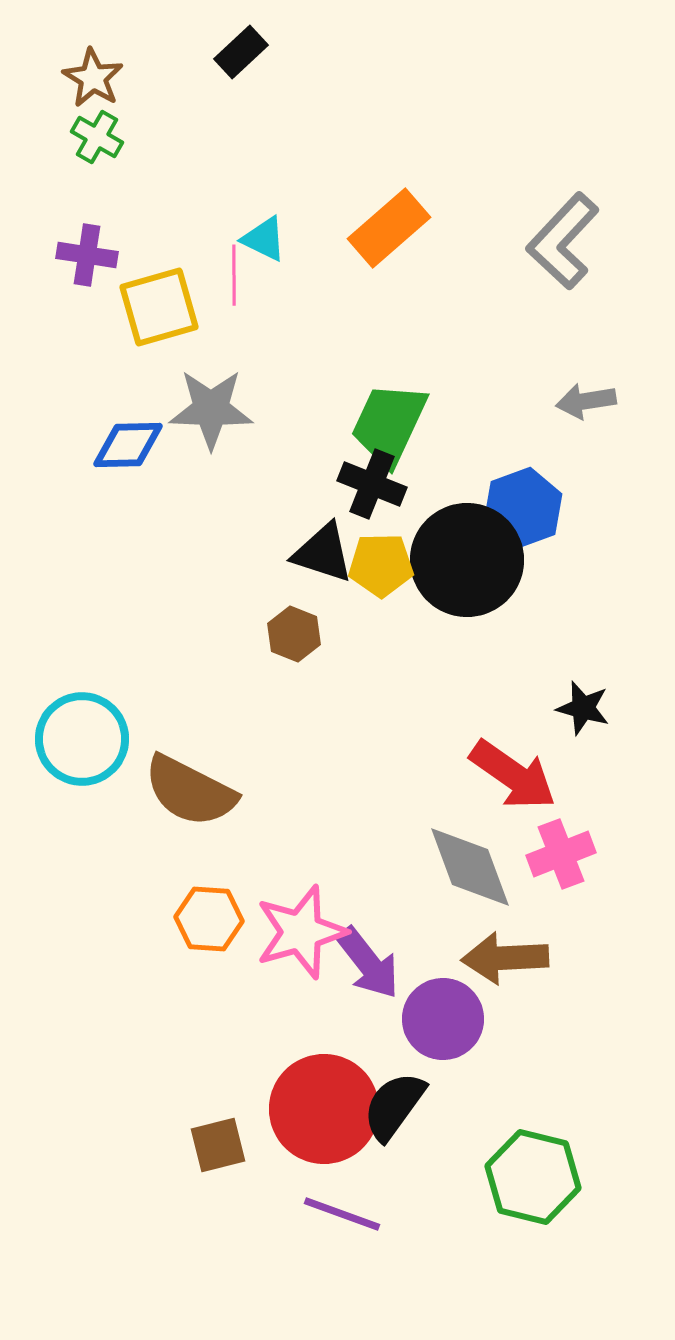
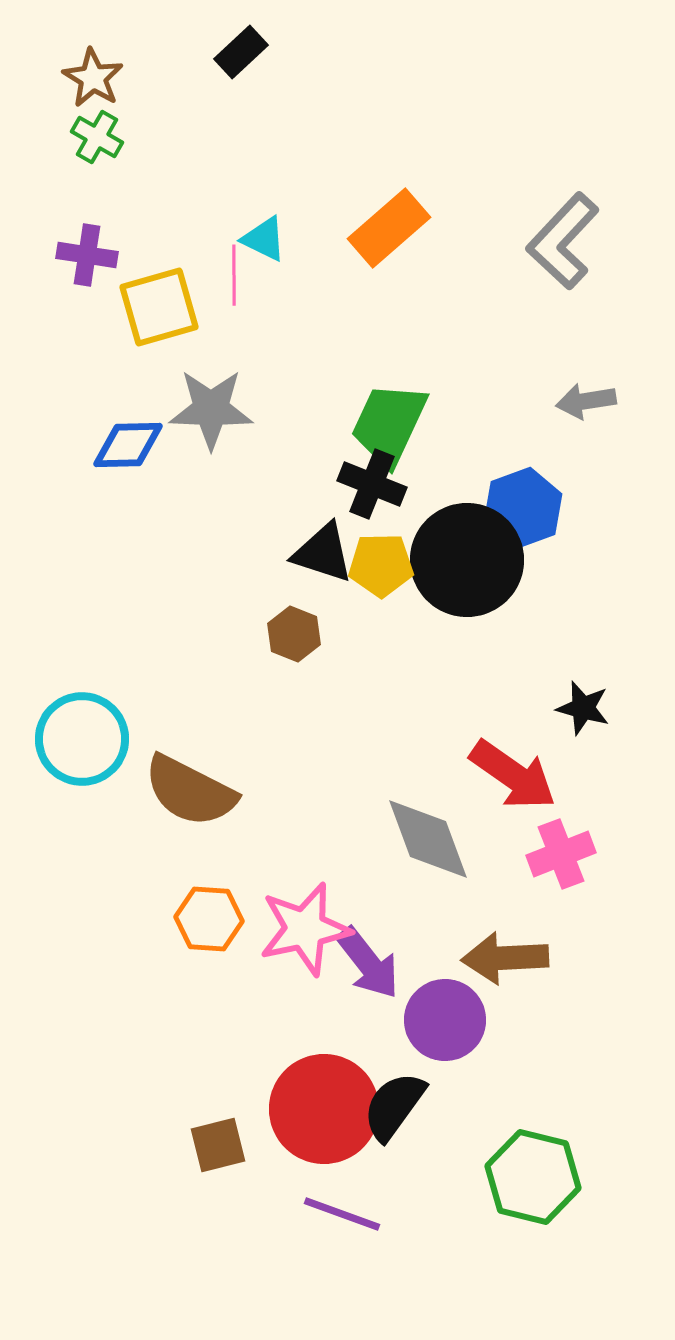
gray diamond: moved 42 px left, 28 px up
pink star: moved 4 px right, 3 px up; rotated 4 degrees clockwise
purple circle: moved 2 px right, 1 px down
